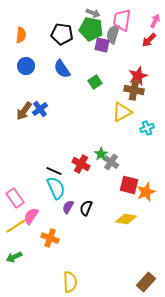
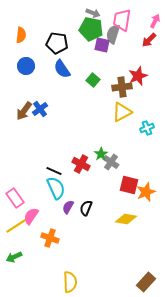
black pentagon: moved 5 px left, 9 px down
green square: moved 2 px left, 2 px up; rotated 16 degrees counterclockwise
brown cross: moved 12 px left, 3 px up; rotated 18 degrees counterclockwise
